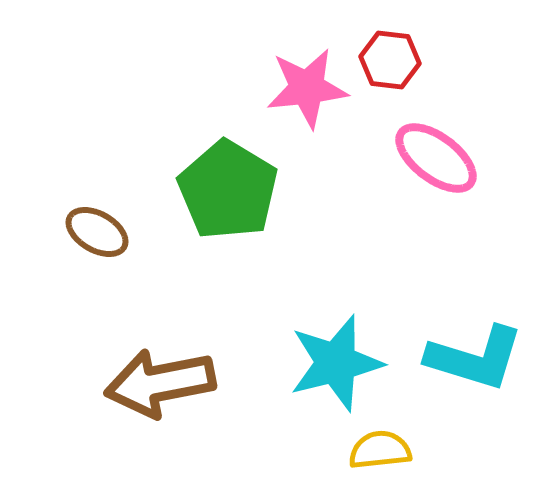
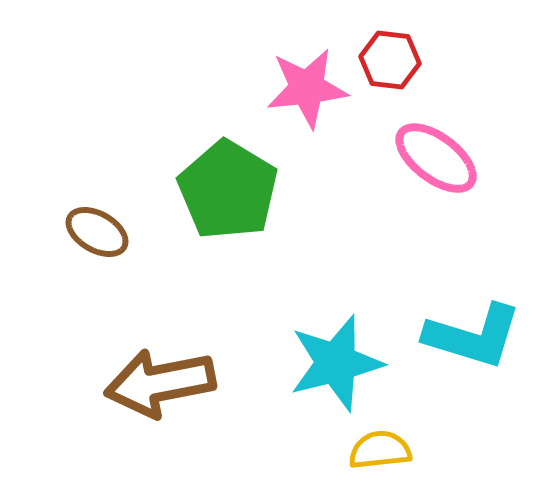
cyan L-shape: moved 2 px left, 22 px up
